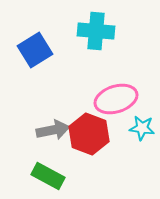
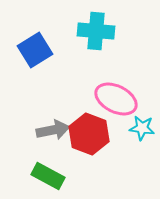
pink ellipse: rotated 45 degrees clockwise
